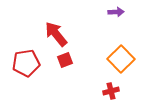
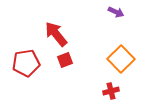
purple arrow: rotated 28 degrees clockwise
